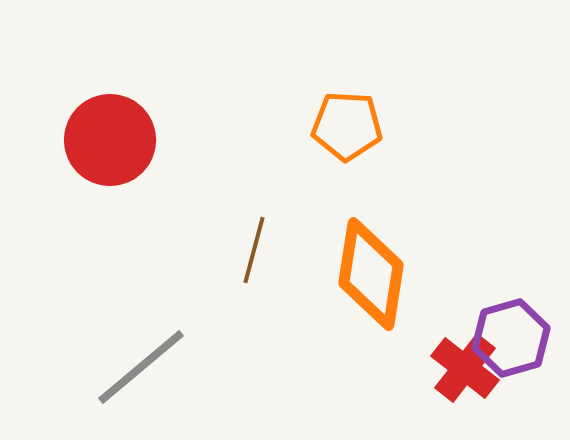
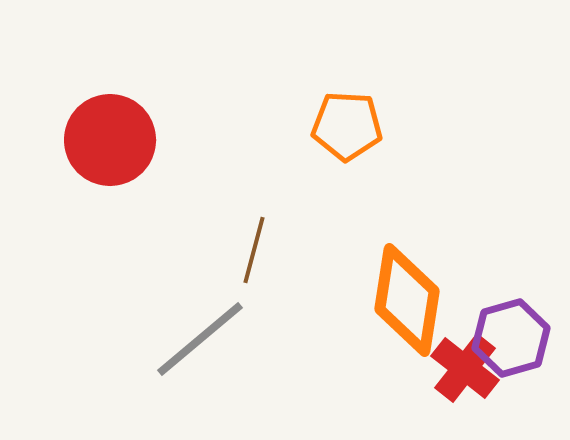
orange diamond: moved 36 px right, 26 px down
gray line: moved 59 px right, 28 px up
